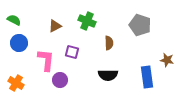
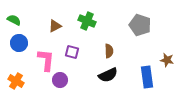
brown semicircle: moved 8 px down
black semicircle: rotated 24 degrees counterclockwise
orange cross: moved 2 px up
